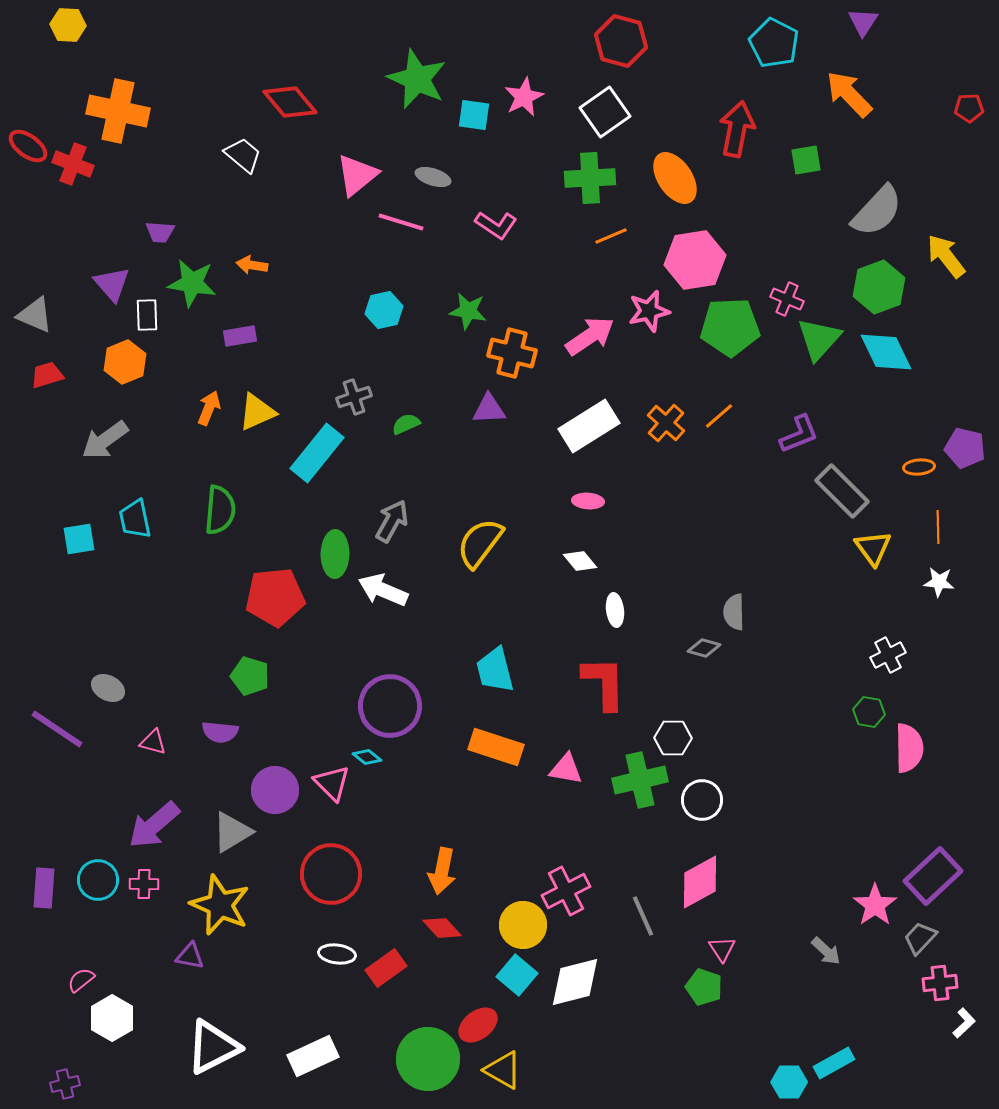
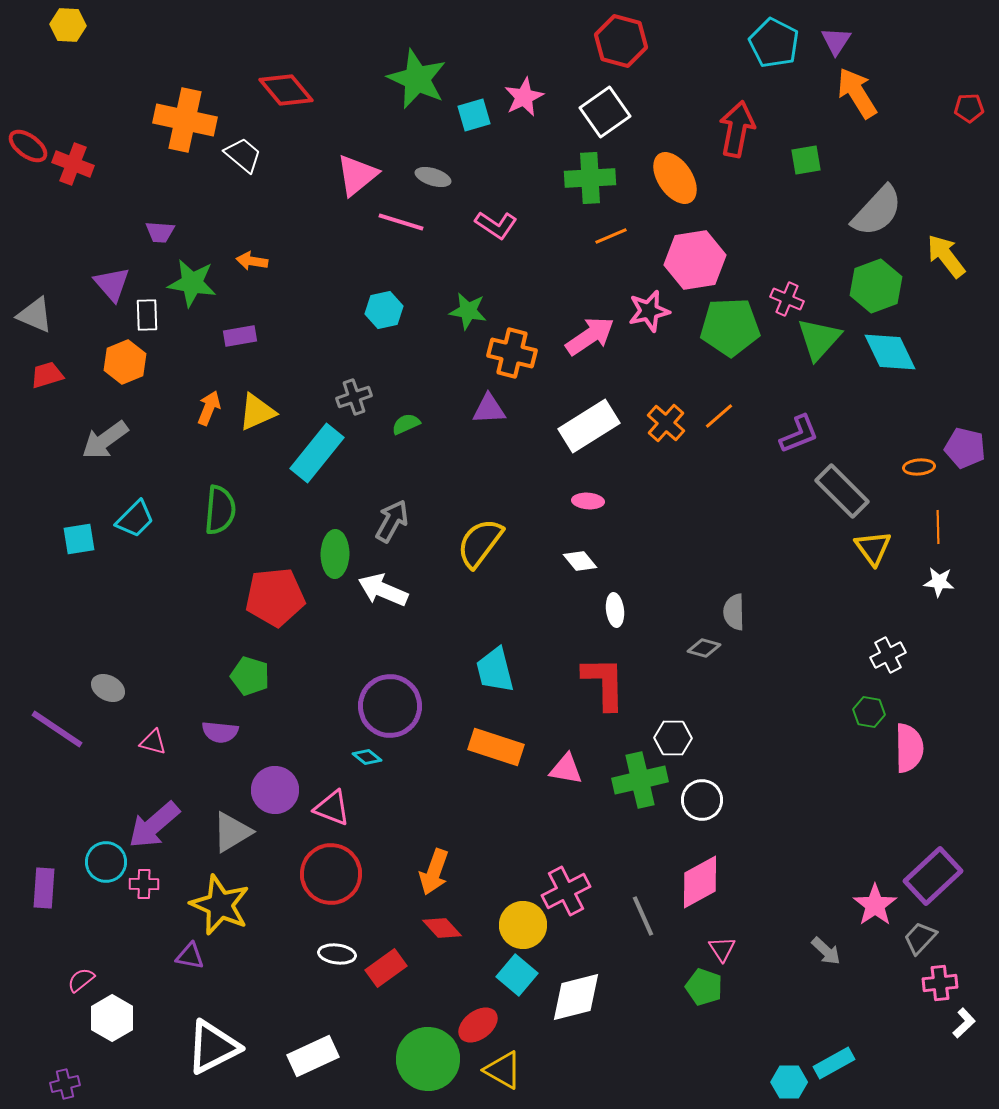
purple triangle at (863, 22): moved 27 px left, 19 px down
orange arrow at (849, 94): moved 8 px right, 1 px up; rotated 12 degrees clockwise
red diamond at (290, 102): moved 4 px left, 12 px up
orange cross at (118, 111): moved 67 px right, 9 px down
cyan square at (474, 115): rotated 24 degrees counterclockwise
orange arrow at (252, 265): moved 4 px up
green hexagon at (879, 287): moved 3 px left, 1 px up
cyan diamond at (886, 352): moved 4 px right
cyan trapezoid at (135, 519): rotated 123 degrees counterclockwise
pink triangle at (332, 783): moved 25 px down; rotated 24 degrees counterclockwise
orange arrow at (442, 871): moved 8 px left, 1 px down; rotated 9 degrees clockwise
cyan circle at (98, 880): moved 8 px right, 18 px up
white diamond at (575, 982): moved 1 px right, 15 px down
